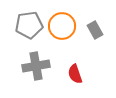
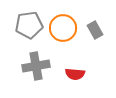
orange circle: moved 1 px right, 2 px down
red semicircle: rotated 66 degrees counterclockwise
